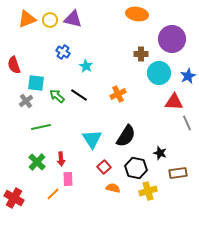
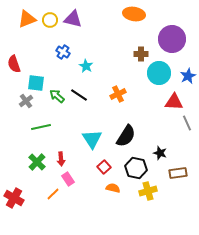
orange ellipse: moved 3 px left
red semicircle: moved 1 px up
pink rectangle: rotated 32 degrees counterclockwise
